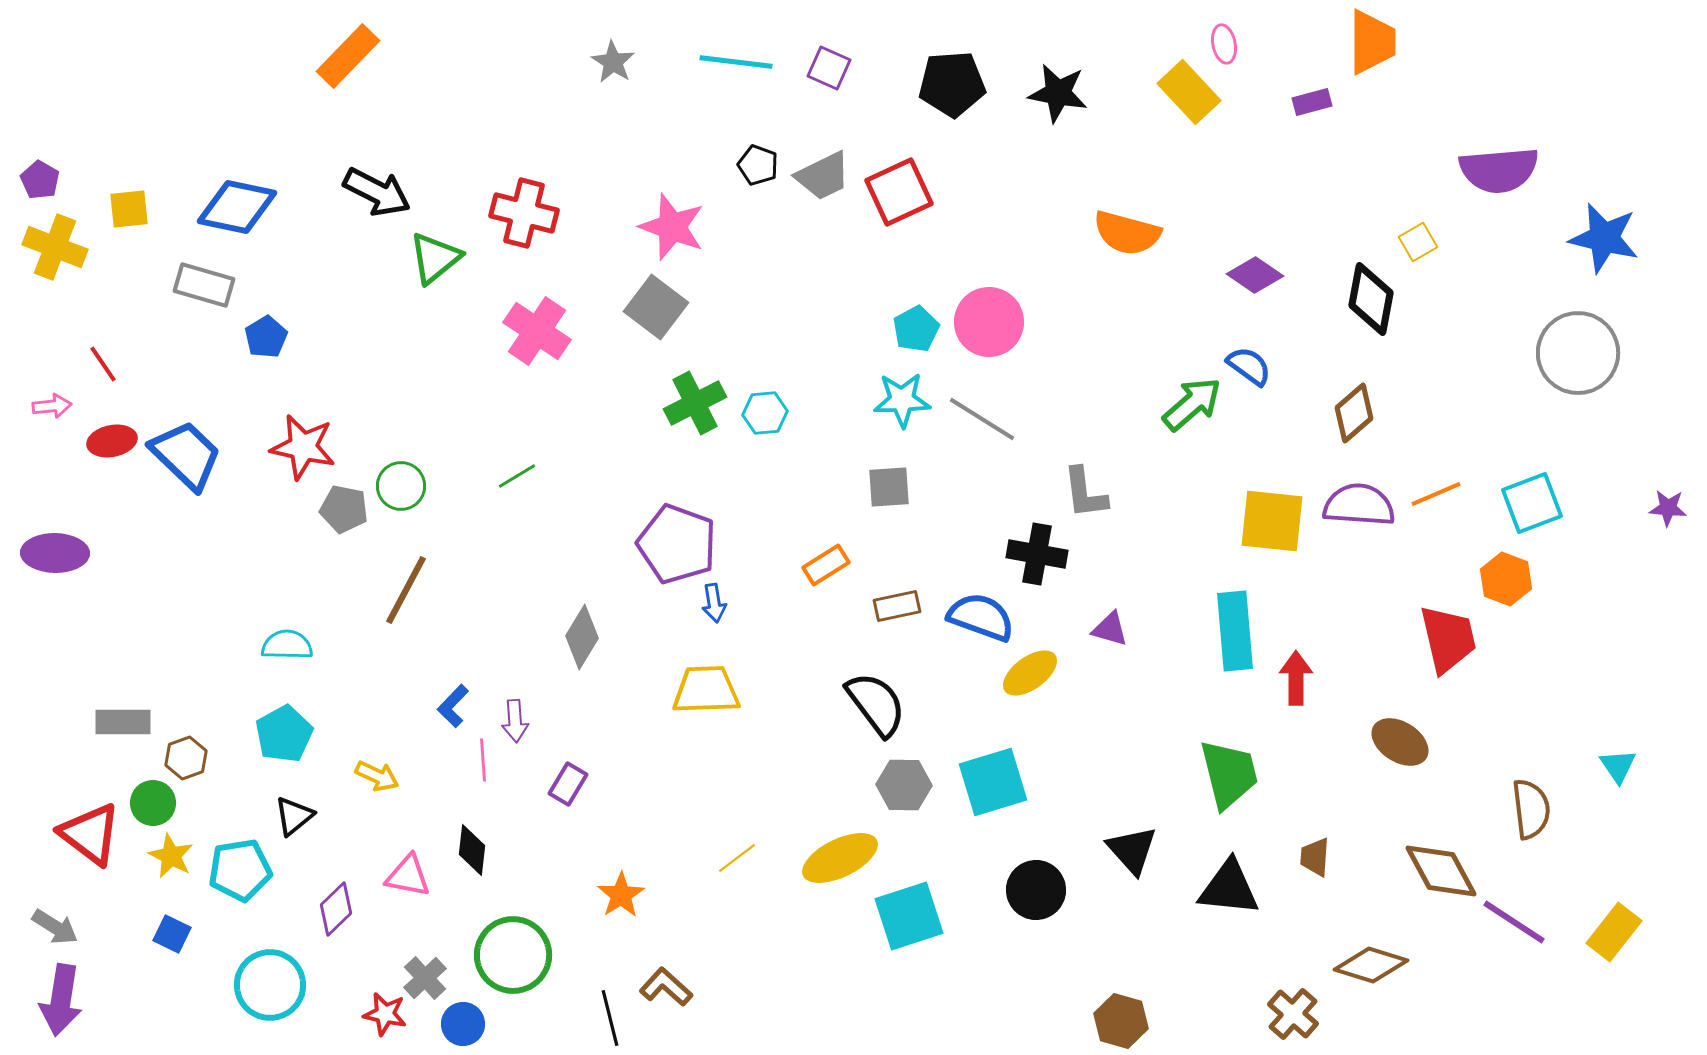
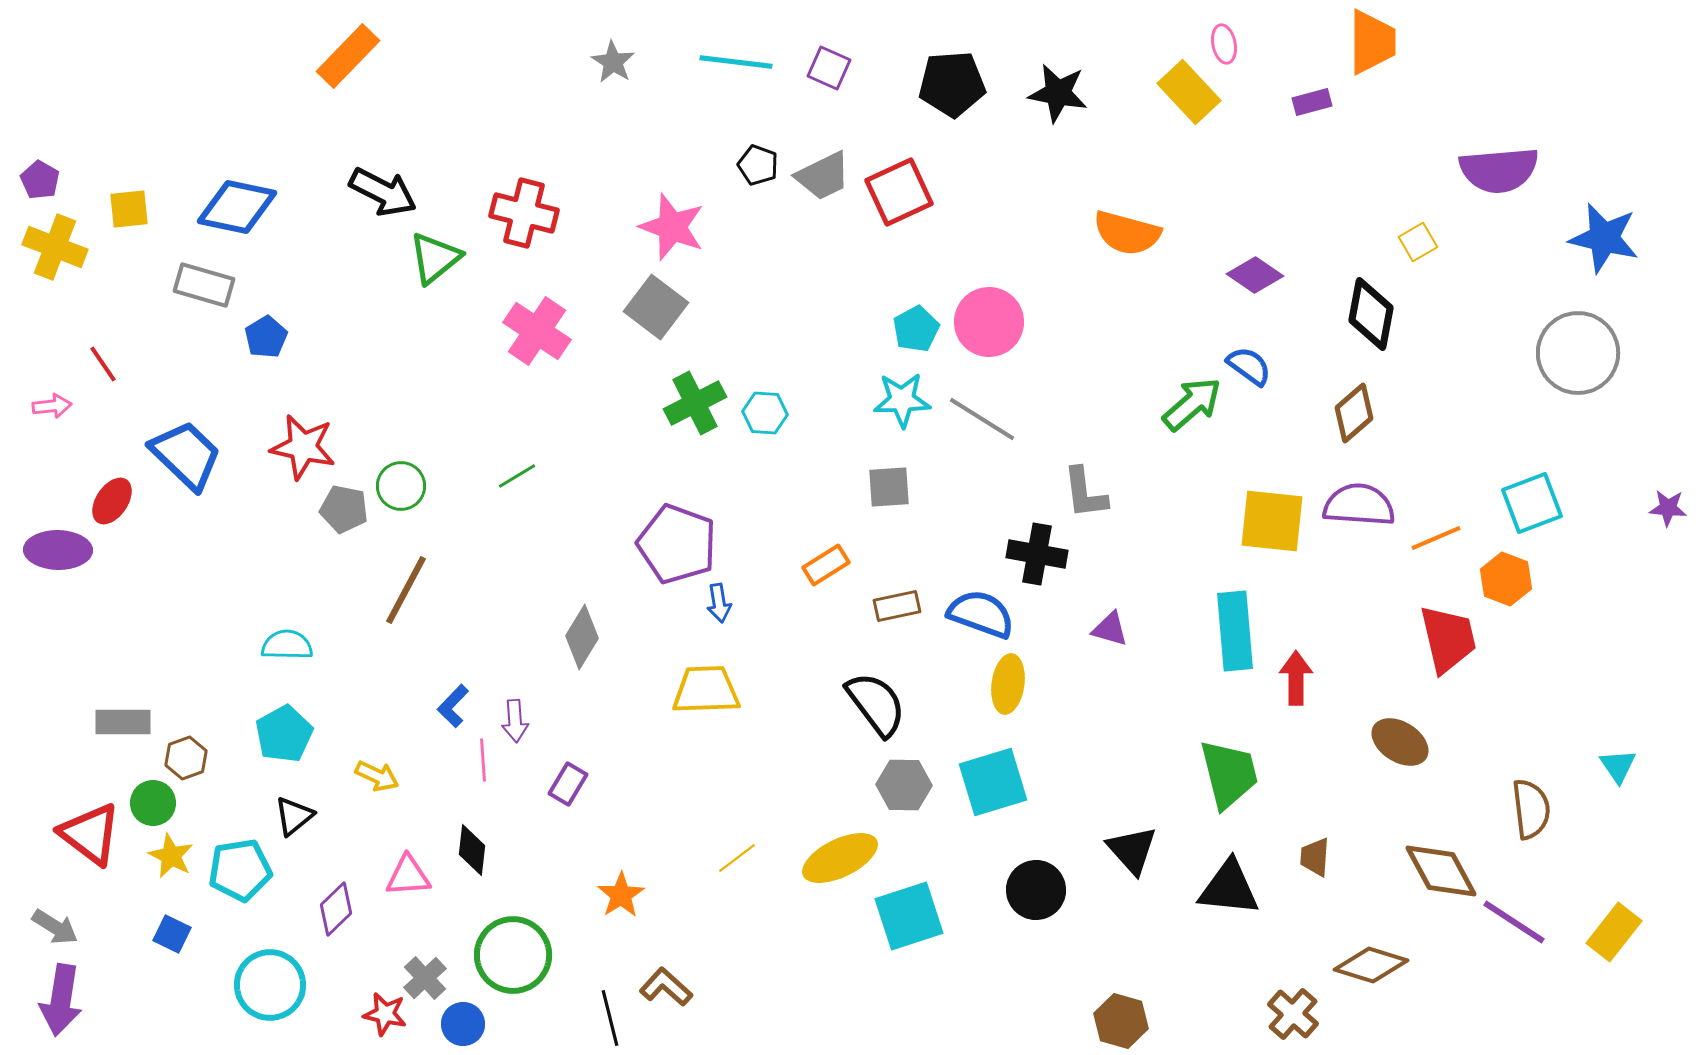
black arrow at (377, 192): moved 6 px right
black diamond at (1371, 299): moved 15 px down
cyan hexagon at (765, 413): rotated 9 degrees clockwise
red ellipse at (112, 441): moved 60 px down; rotated 45 degrees counterclockwise
orange line at (1436, 494): moved 44 px down
purple ellipse at (55, 553): moved 3 px right, 3 px up
blue arrow at (714, 603): moved 5 px right
blue semicircle at (981, 617): moved 3 px up
yellow ellipse at (1030, 673): moved 22 px left, 11 px down; rotated 46 degrees counterclockwise
pink triangle at (408, 876): rotated 15 degrees counterclockwise
